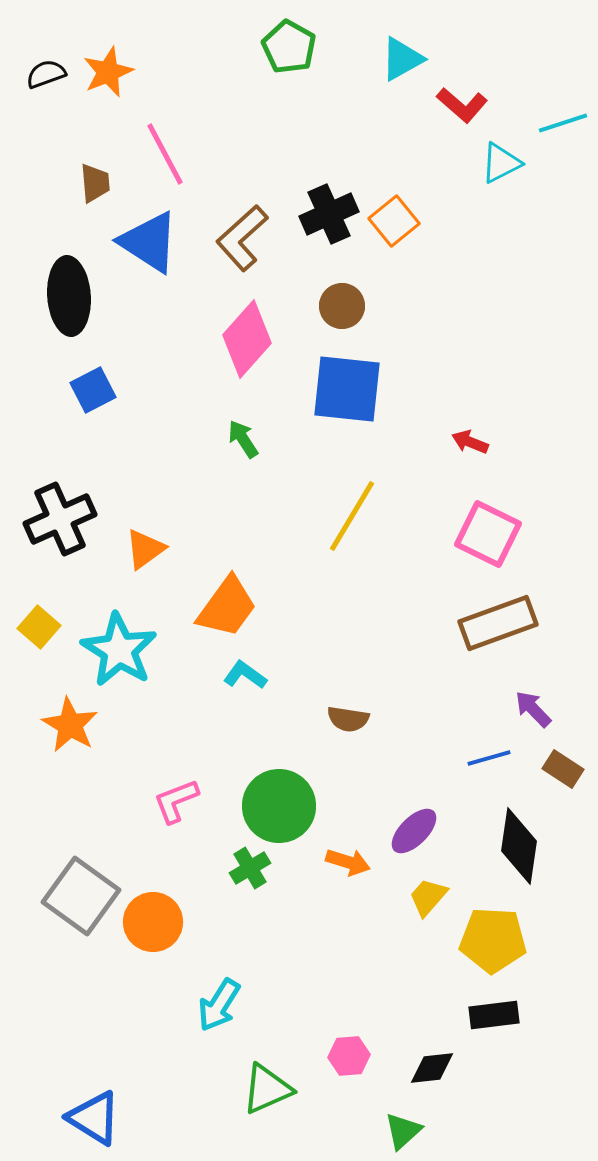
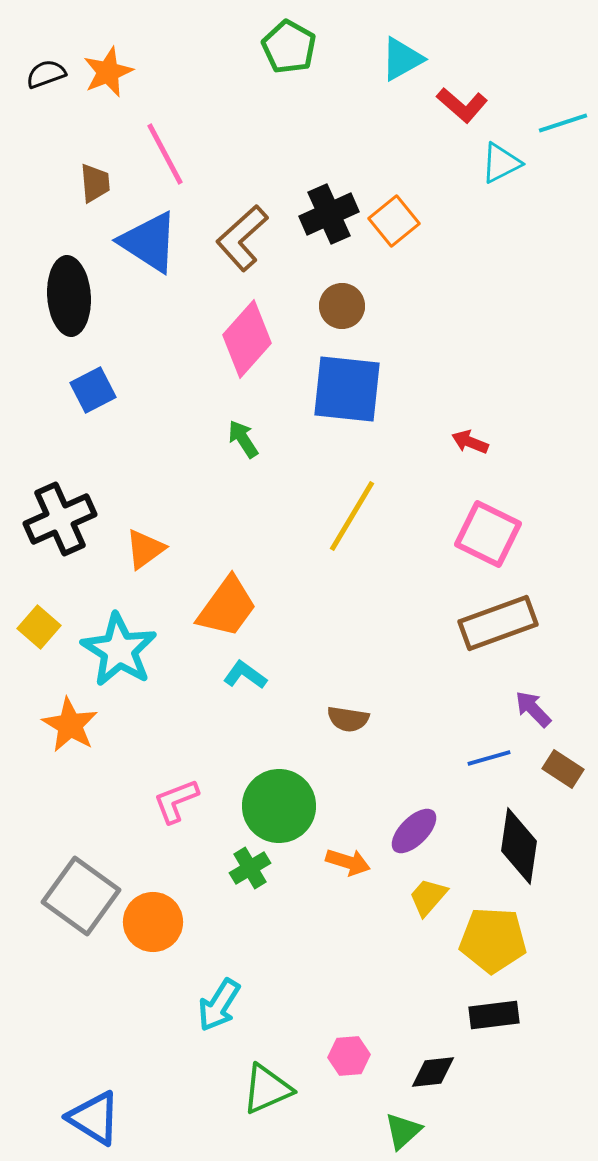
black diamond at (432, 1068): moved 1 px right, 4 px down
